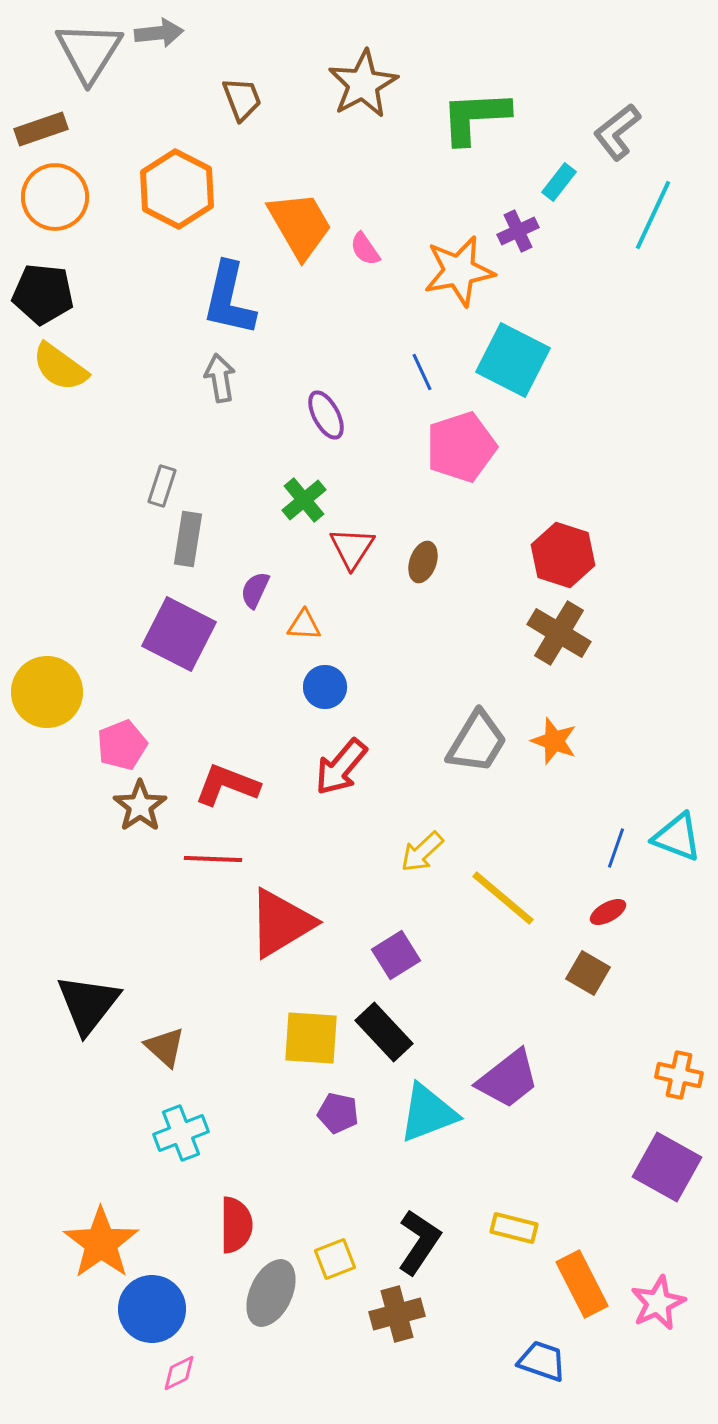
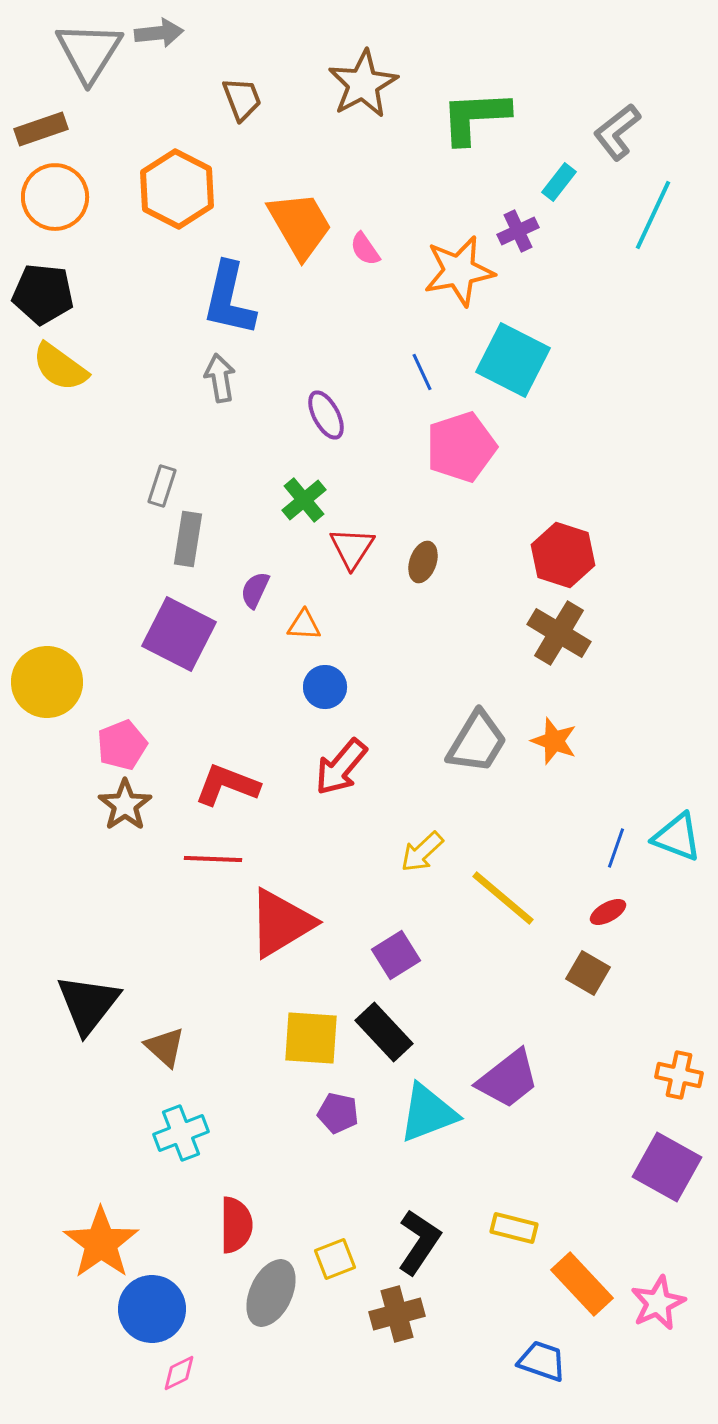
yellow circle at (47, 692): moved 10 px up
brown star at (140, 806): moved 15 px left, 1 px up
orange rectangle at (582, 1284): rotated 16 degrees counterclockwise
